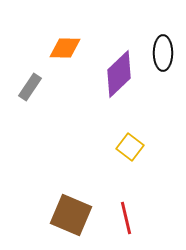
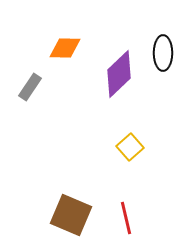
yellow square: rotated 12 degrees clockwise
